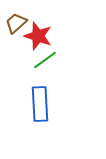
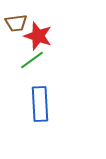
brown trapezoid: rotated 145 degrees counterclockwise
green line: moved 13 px left
